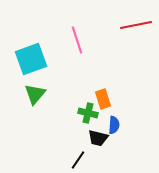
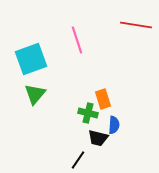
red line: rotated 20 degrees clockwise
